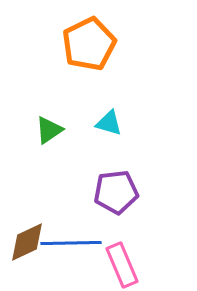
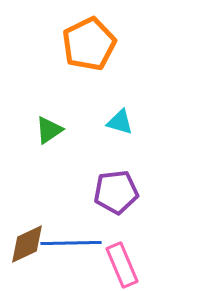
cyan triangle: moved 11 px right, 1 px up
brown diamond: moved 2 px down
